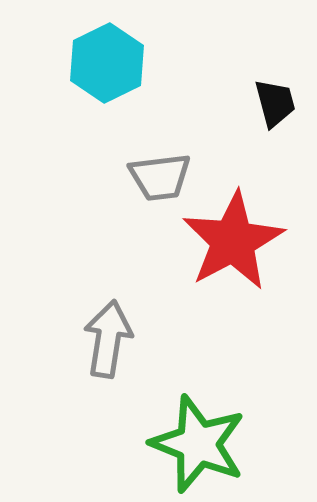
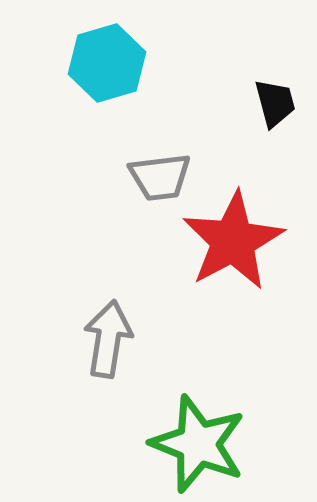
cyan hexagon: rotated 10 degrees clockwise
